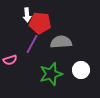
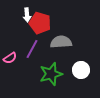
red pentagon: rotated 10 degrees clockwise
purple line: moved 5 px down
pink semicircle: moved 2 px up; rotated 16 degrees counterclockwise
